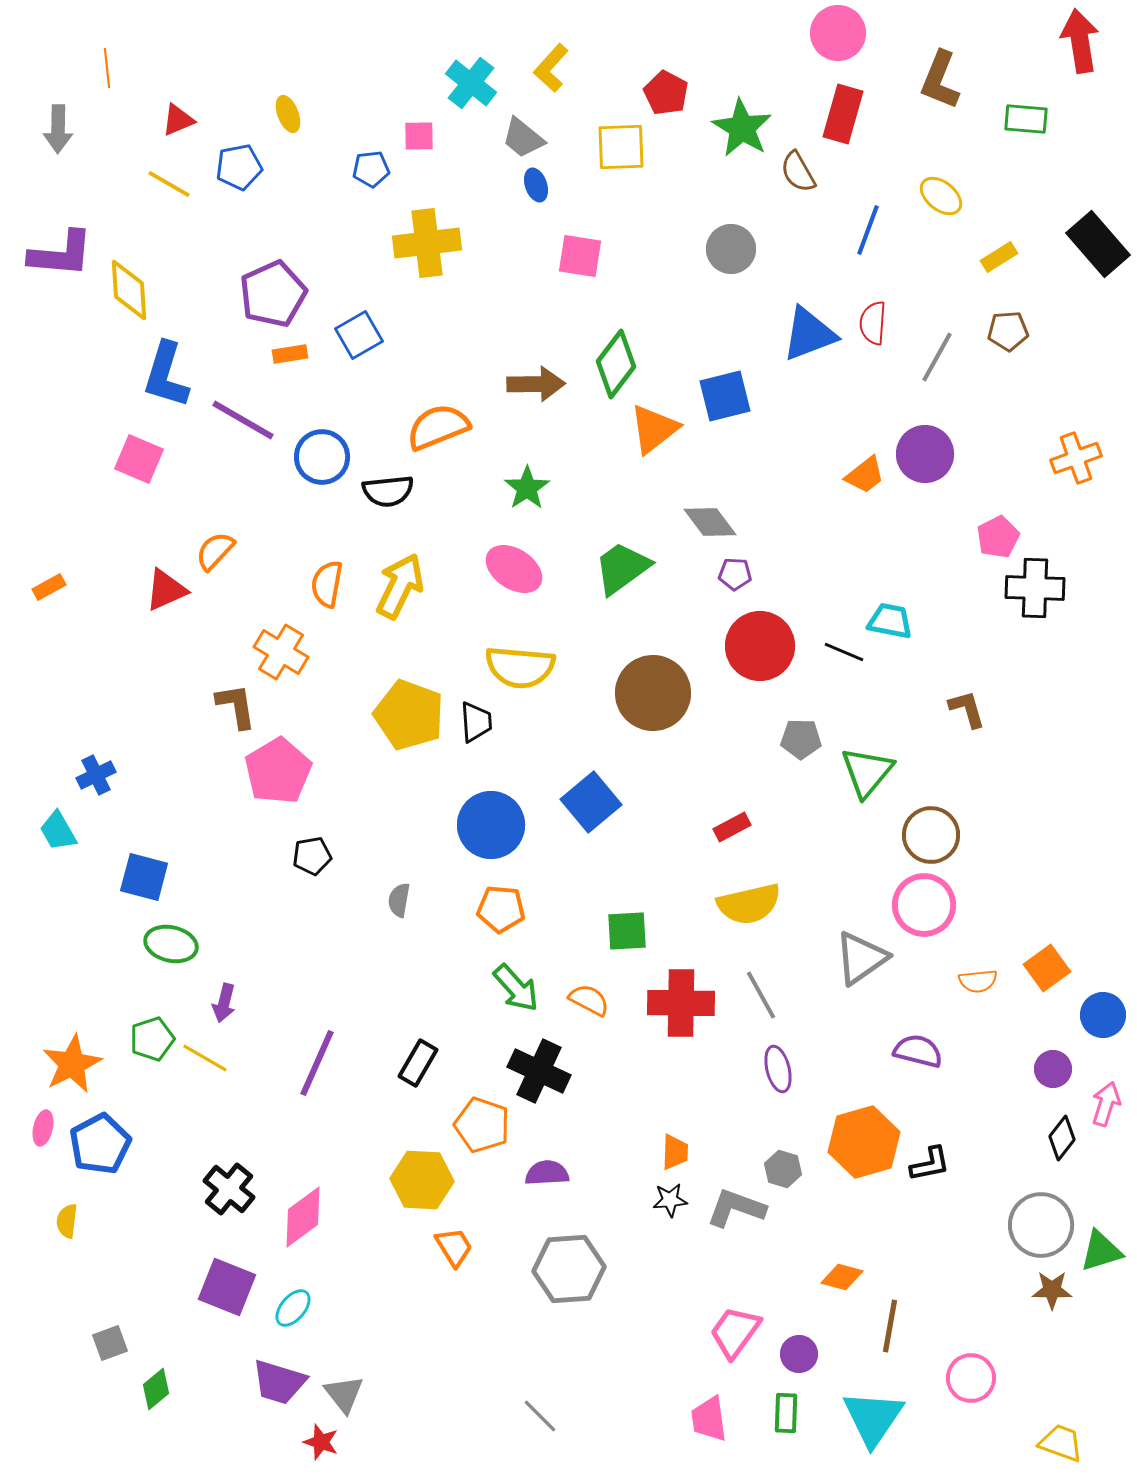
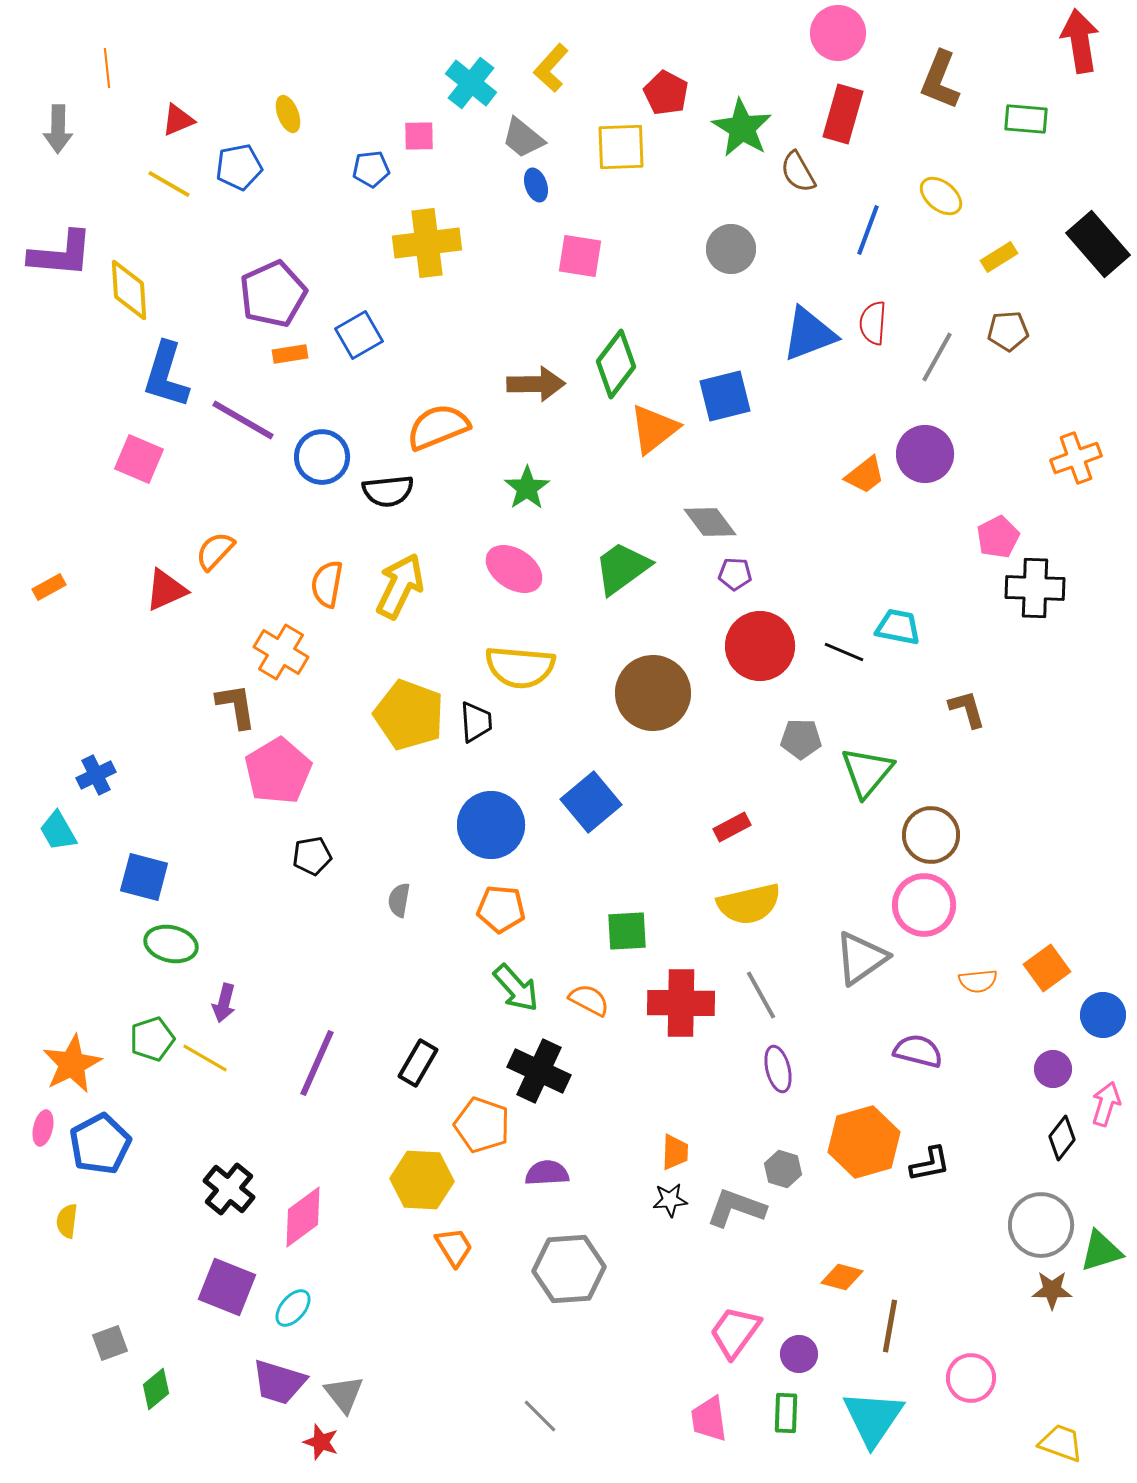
cyan trapezoid at (890, 621): moved 8 px right, 6 px down
